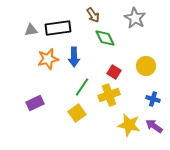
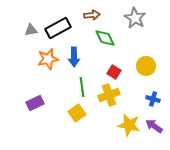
brown arrow: moved 1 px left; rotated 63 degrees counterclockwise
black rectangle: rotated 20 degrees counterclockwise
green line: rotated 42 degrees counterclockwise
